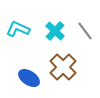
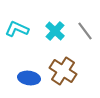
cyan L-shape: moved 1 px left
brown cross: moved 4 px down; rotated 12 degrees counterclockwise
blue ellipse: rotated 25 degrees counterclockwise
